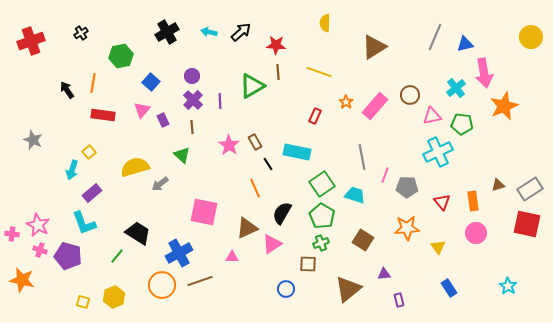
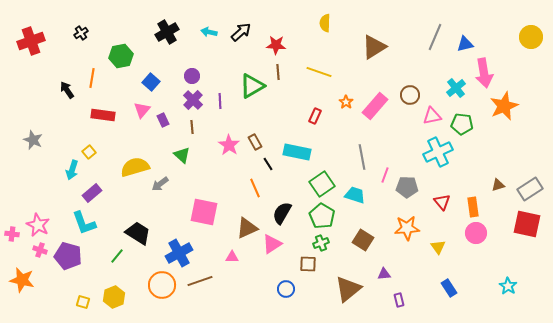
orange line at (93, 83): moved 1 px left, 5 px up
orange rectangle at (473, 201): moved 6 px down
